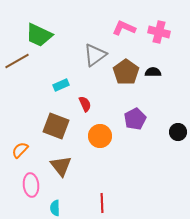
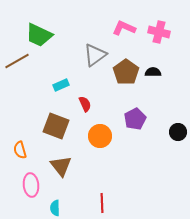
orange semicircle: rotated 60 degrees counterclockwise
